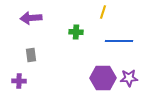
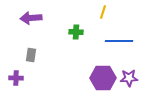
gray rectangle: rotated 16 degrees clockwise
purple cross: moved 3 px left, 3 px up
